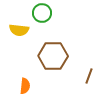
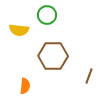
green circle: moved 5 px right, 2 px down
